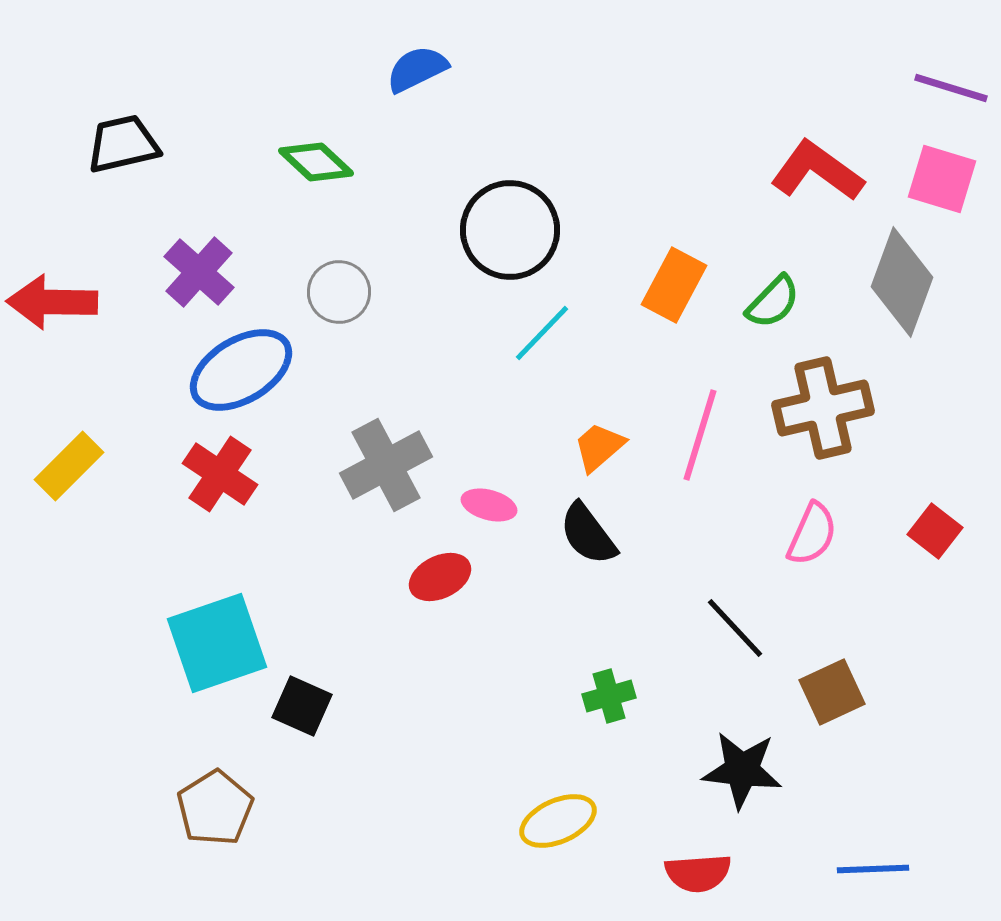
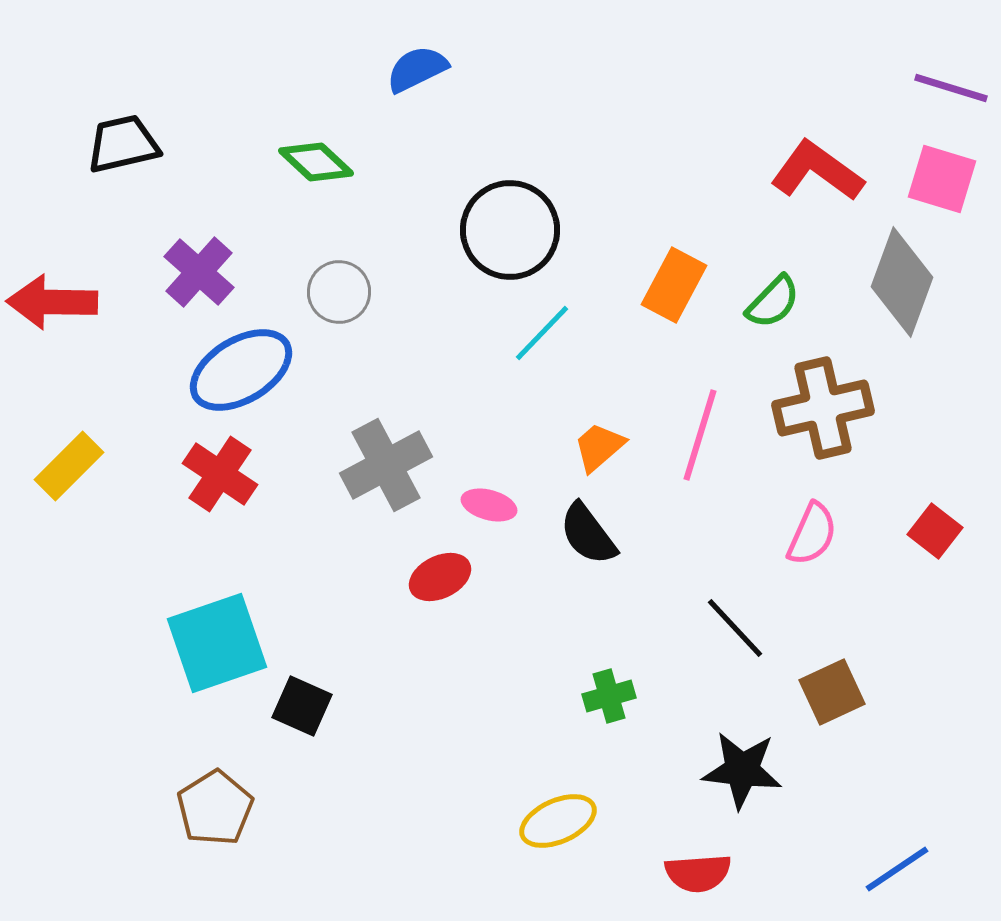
blue line: moved 24 px right; rotated 32 degrees counterclockwise
